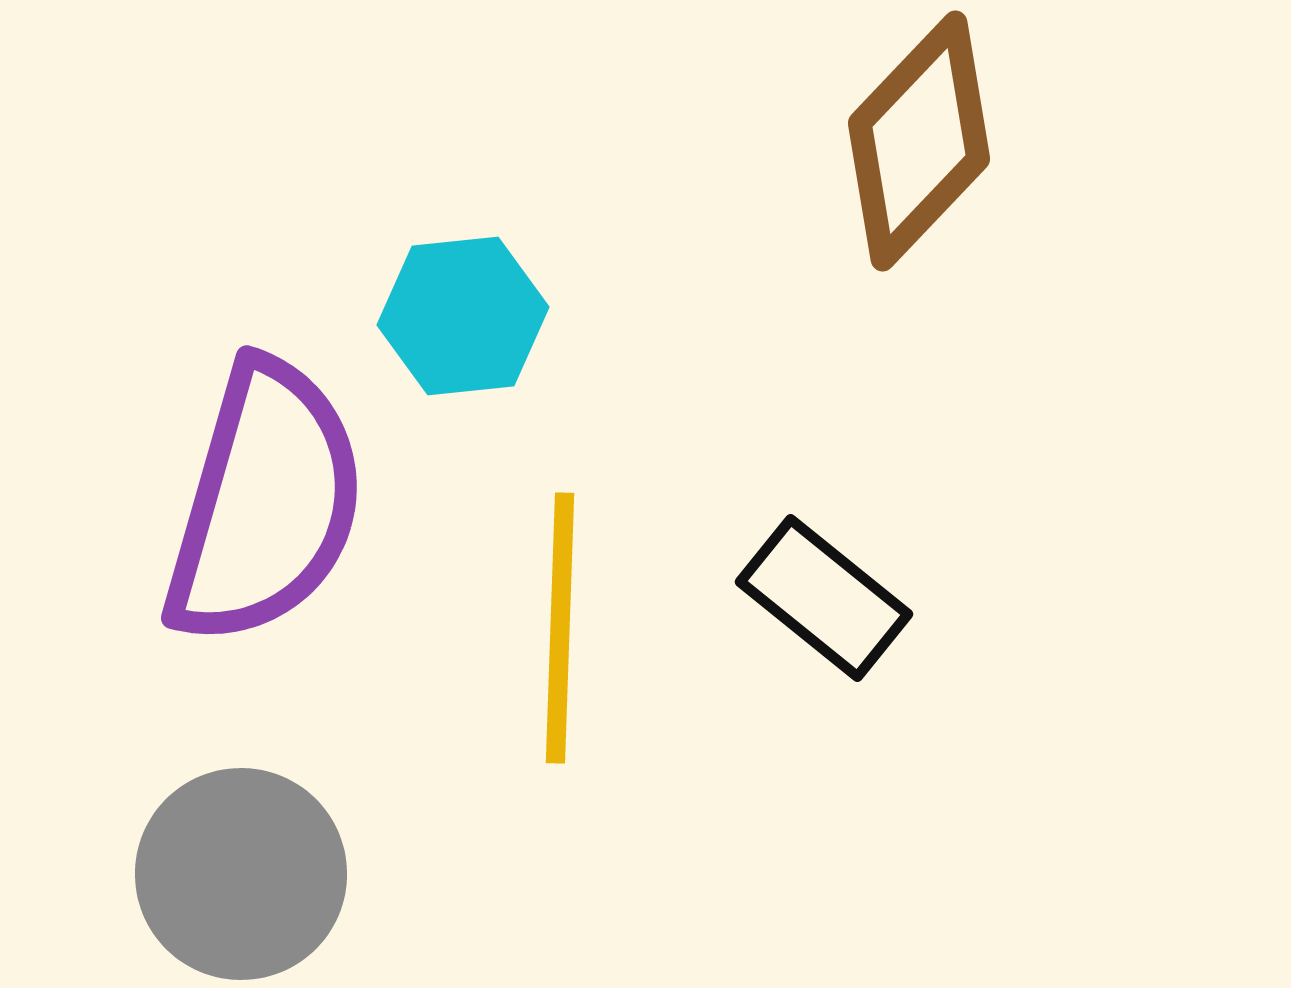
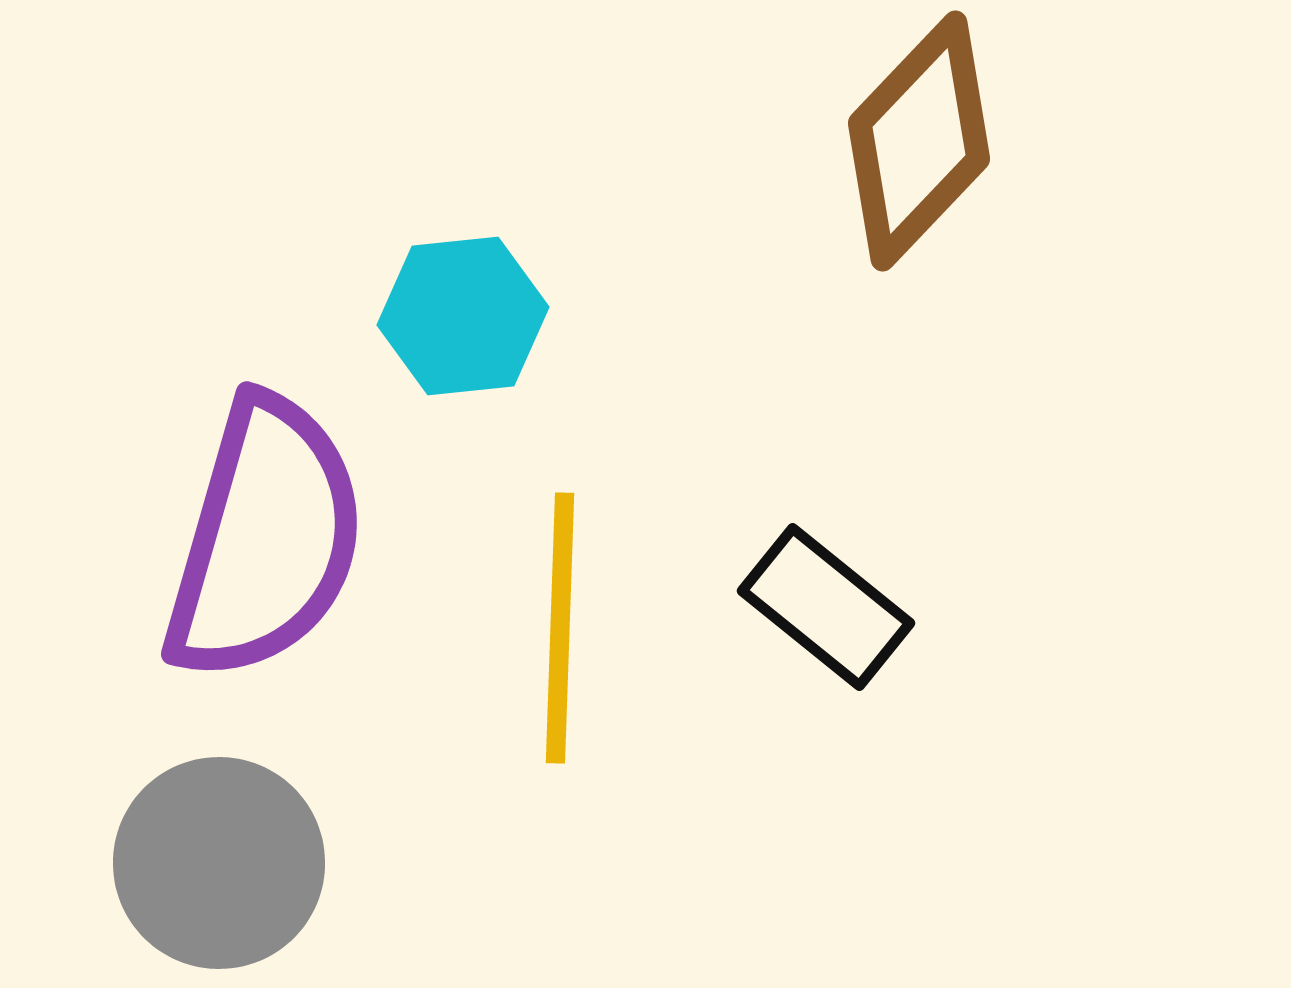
purple semicircle: moved 36 px down
black rectangle: moved 2 px right, 9 px down
gray circle: moved 22 px left, 11 px up
